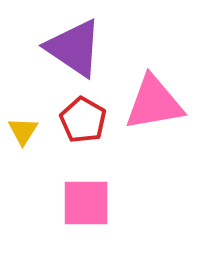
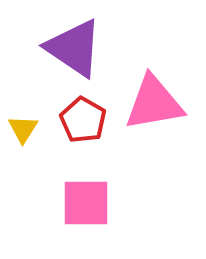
yellow triangle: moved 2 px up
